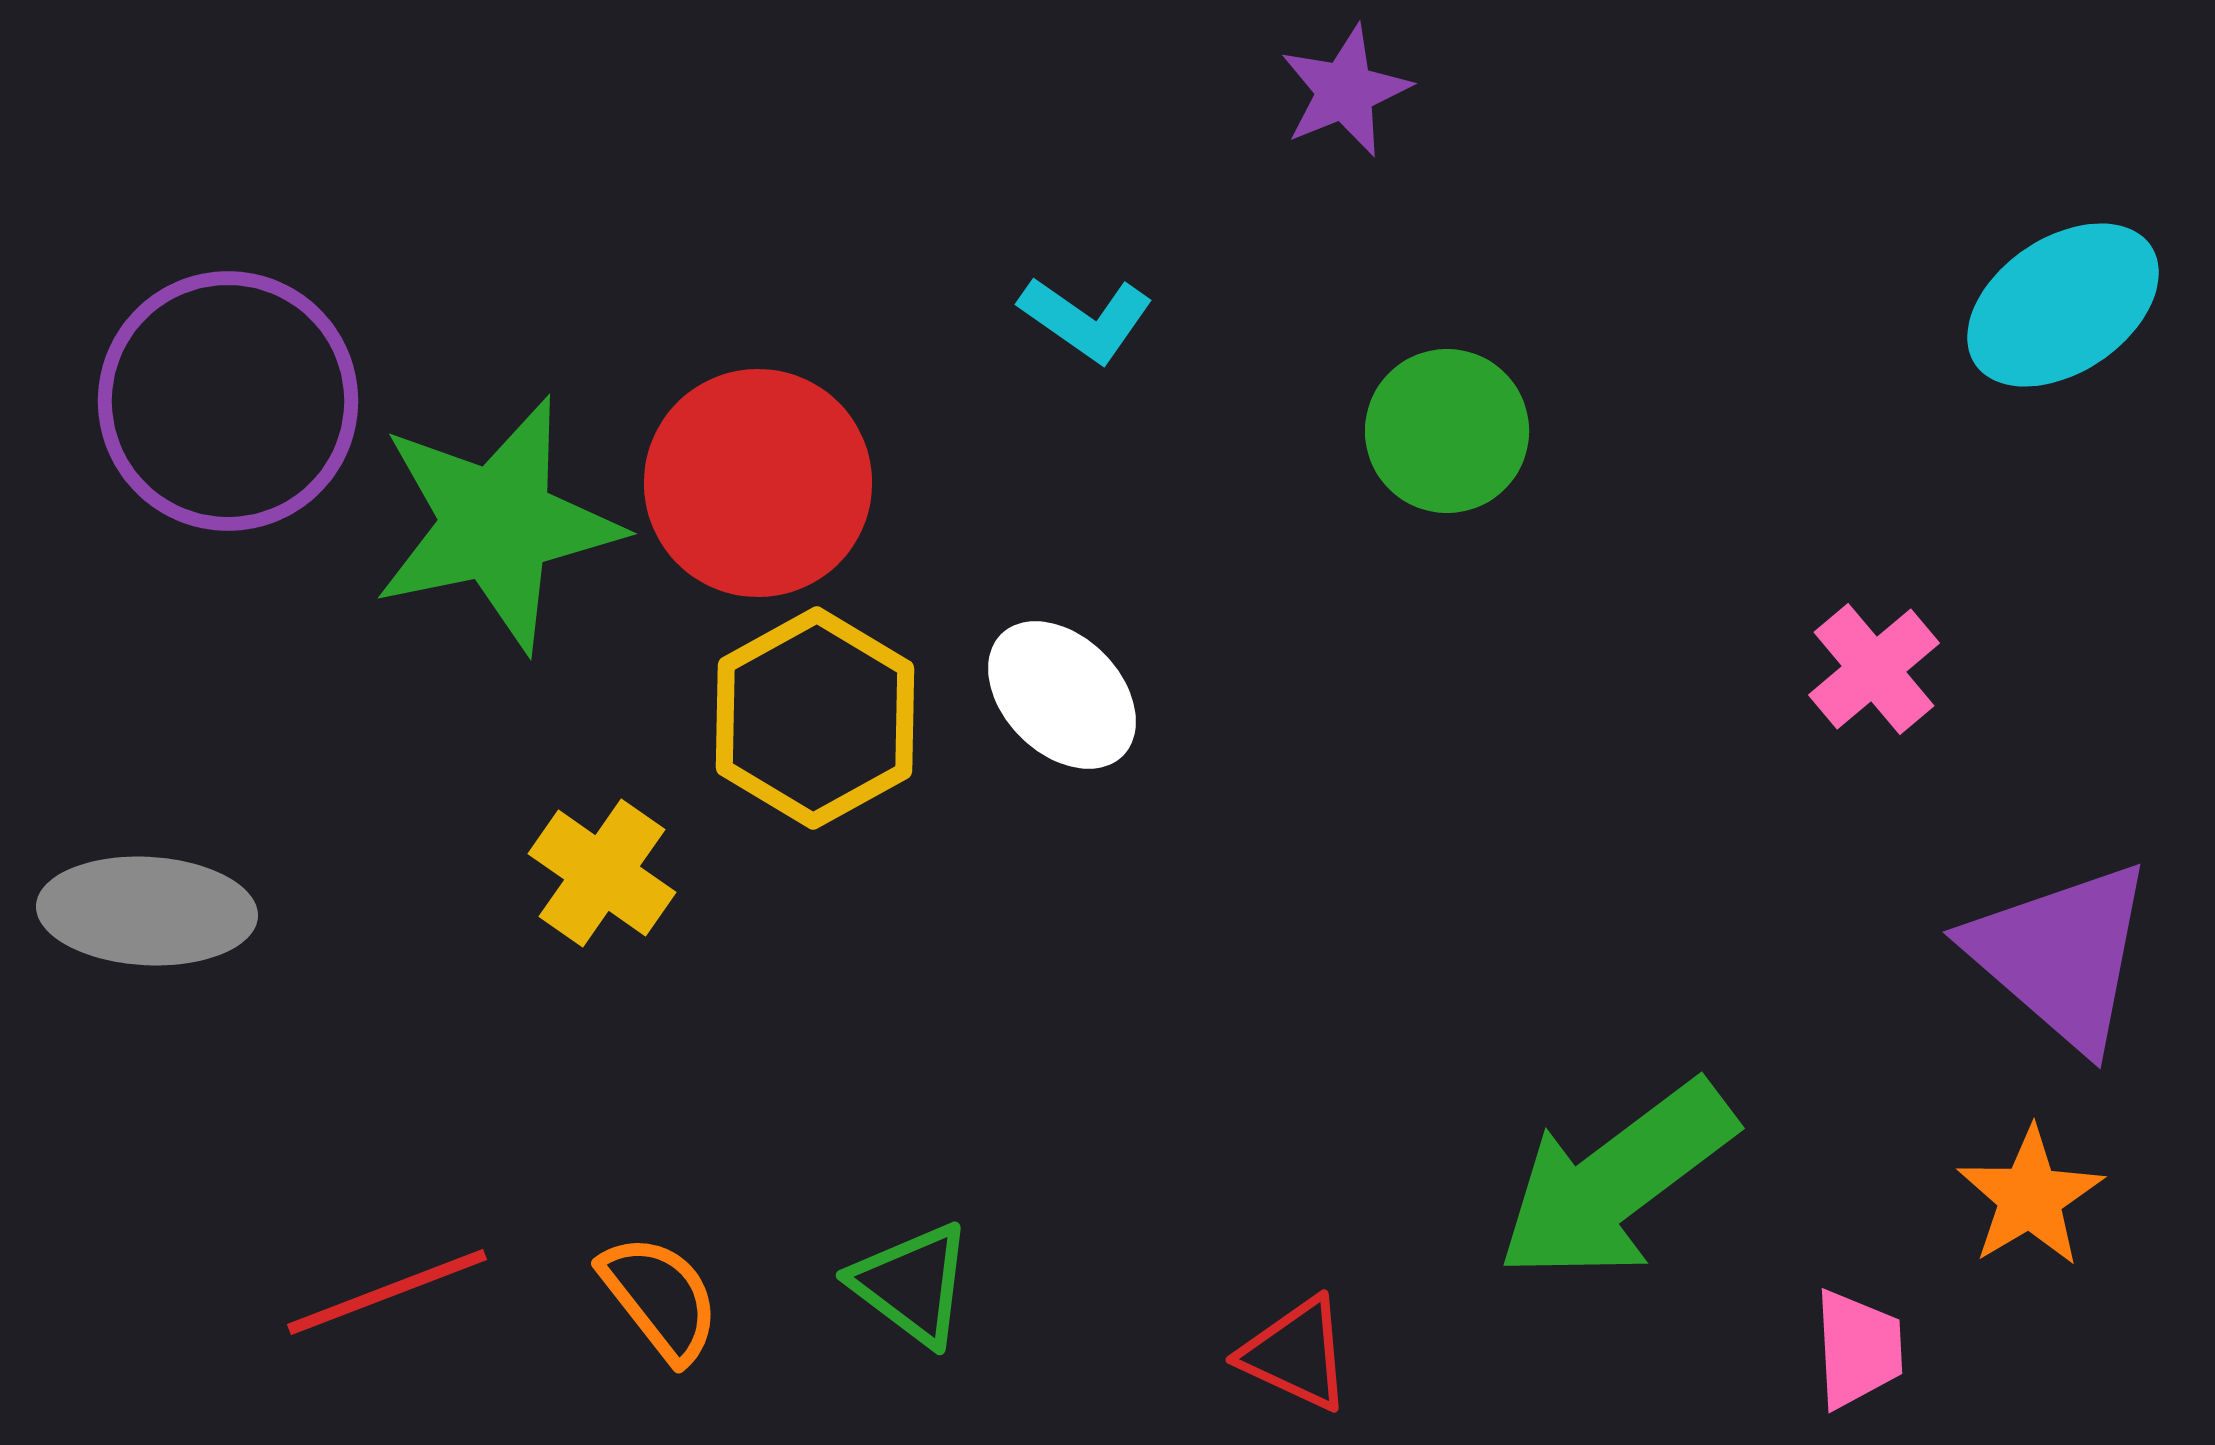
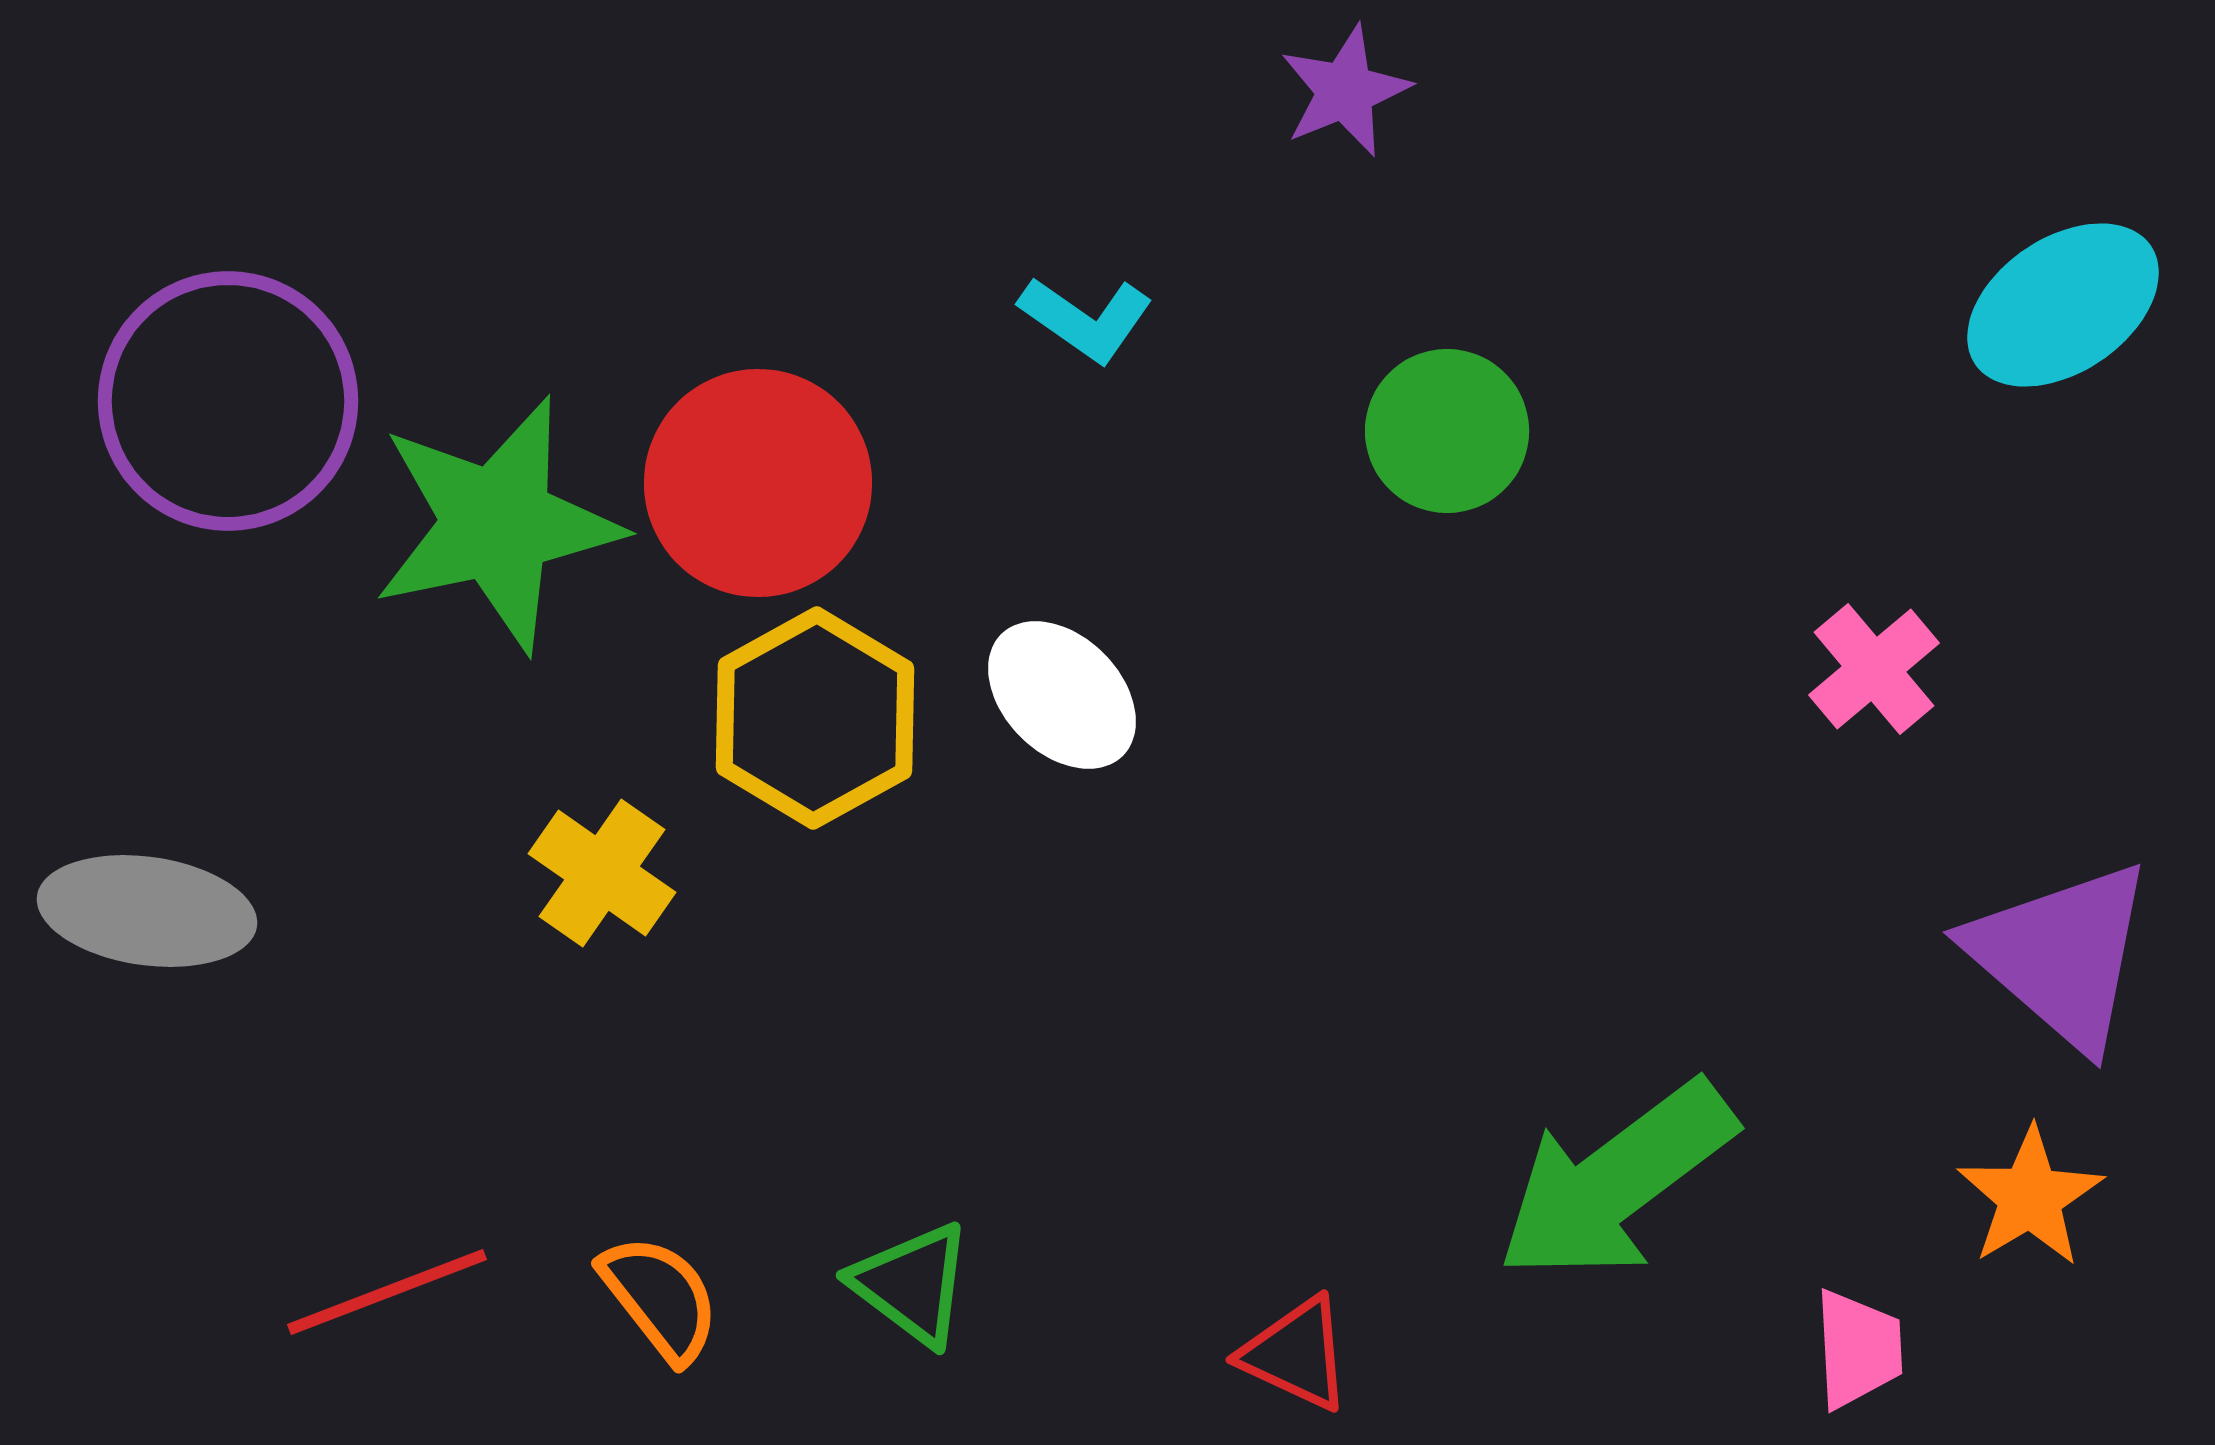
gray ellipse: rotated 5 degrees clockwise
